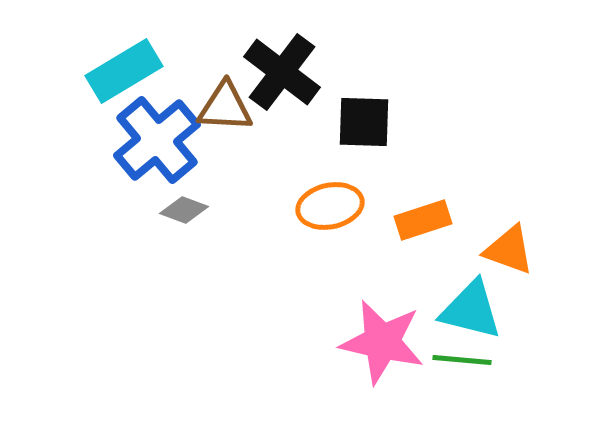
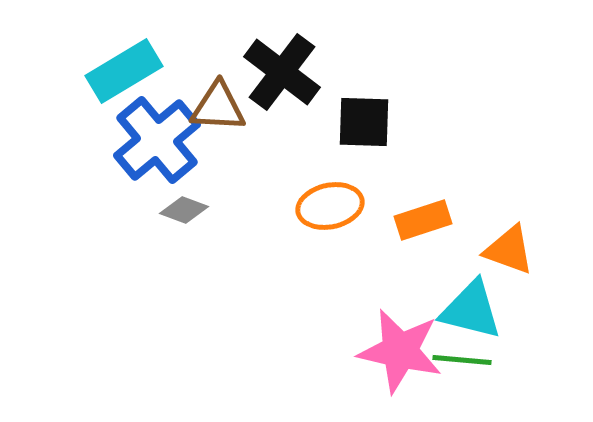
brown triangle: moved 7 px left
pink star: moved 18 px right, 9 px down
